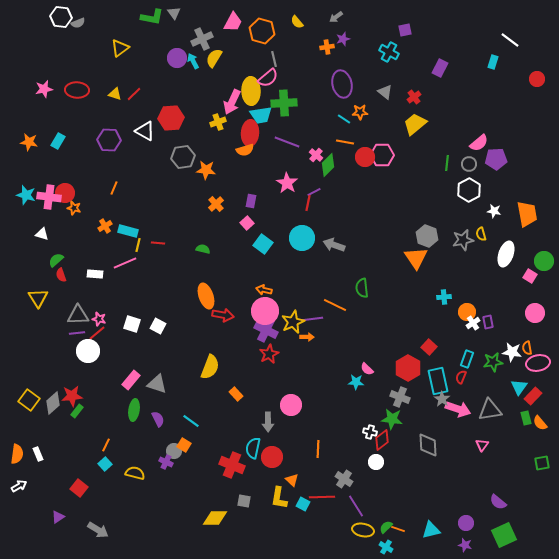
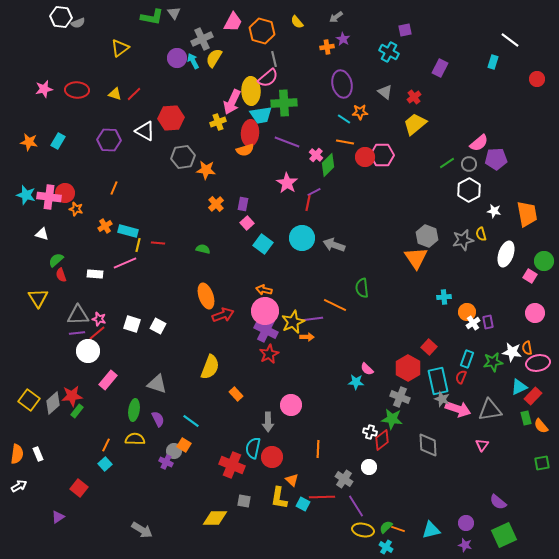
purple star at (343, 39): rotated 24 degrees counterclockwise
green line at (447, 163): rotated 49 degrees clockwise
purple rectangle at (251, 201): moved 8 px left, 3 px down
orange star at (74, 208): moved 2 px right, 1 px down
red arrow at (223, 315): rotated 30 degrees counterclockwise
pink rectangle at (131, 380): moved 23 px left
cyan triangle at (519, 387): rotated 30 degrees clockwise
gray star at (442, 399): rotated 14 degrees counterclockwise
orange semicircle at (540, 423): moved 1 px right, 3 px down
white circle at (376, 462): moved 7 px left, 5 px down
yellow semicircle at (135, 473): moved 34 px up; rotated 12 degrees counterclockwise
gray arrow at (98, 530): moved 44 px right
